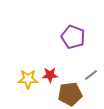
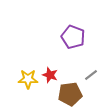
red star: rotated 21 degrees clockwise
